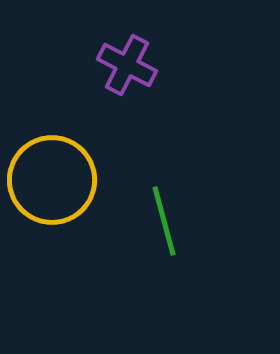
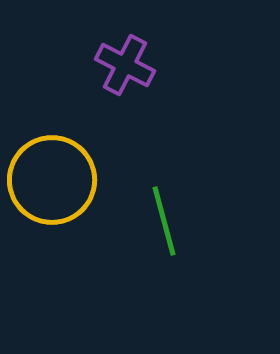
purple cross: moved 2 px left
